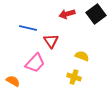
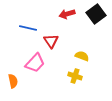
yellow cross: moved 1 px right, 1 px up
orange semicircle: rotated 48 degrees clockwise
